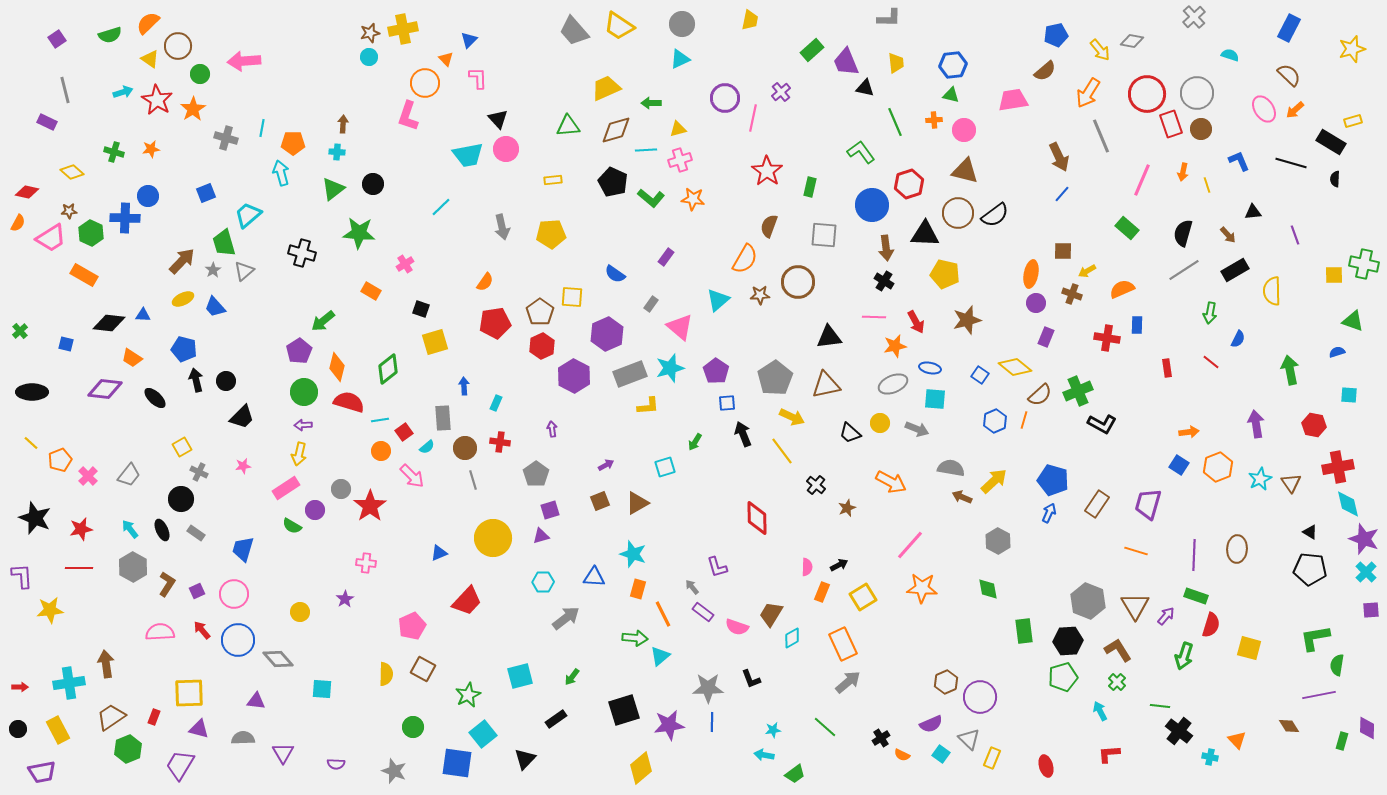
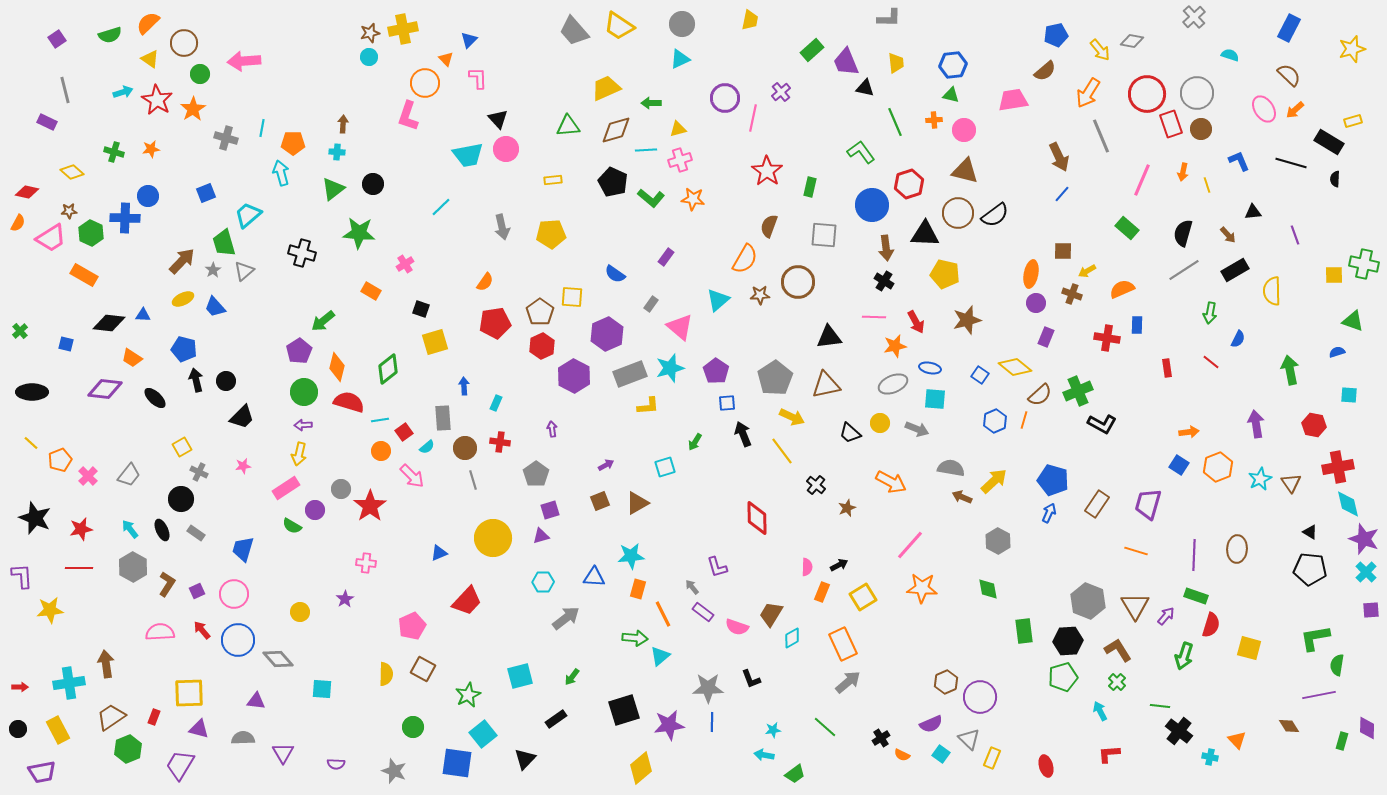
brown circle at (178, 46): moved 6 px right, 3 px up
black rectangle at (1331, 142): moved 2 px left
cyan star at (633, 554): moved 2 px left, 2 px down; rotated 24 degrees counterclockwise
